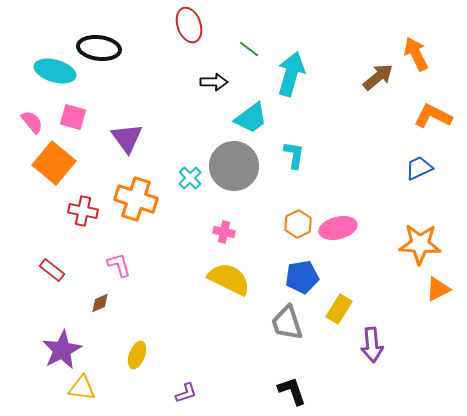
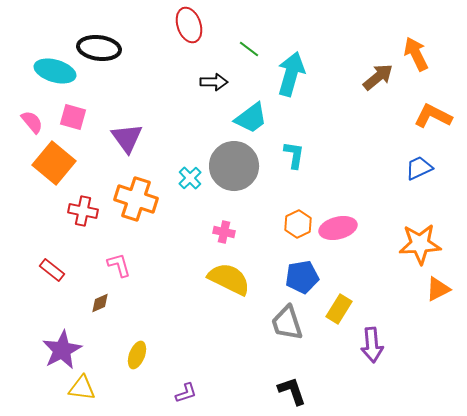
orange star: rotated 6 degrees counterclockwise
